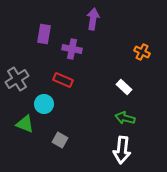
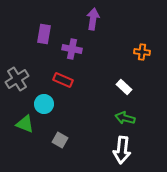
orange cross: rotated 21 degrees counterclockwise
